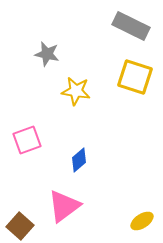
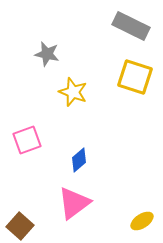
yellow star: moved 3 px left, 1 px down; rotated 12 degrees clockwise
pink triangle: moved 10 px right, 3 px up
